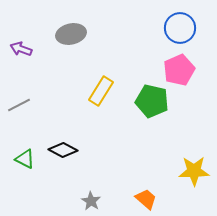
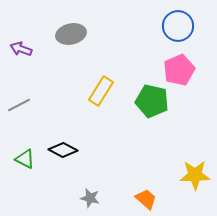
blue circle: moved 2 px left, 2 px up
yellow star: moved 1 px right, 4 px down
gray star: moved 1 px left, 3 px up; rotated 18 degrees counterclockwise
